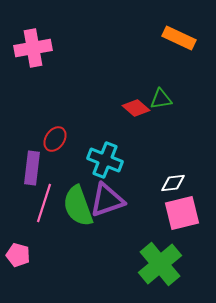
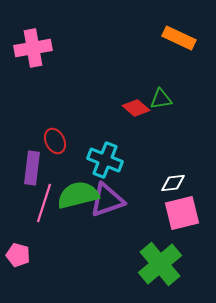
red ellipse: moved 2 px down; rotated 60 degrees counterclockwise
green semicircle: moved 11 px up; rotated 96 degrees clockwise
